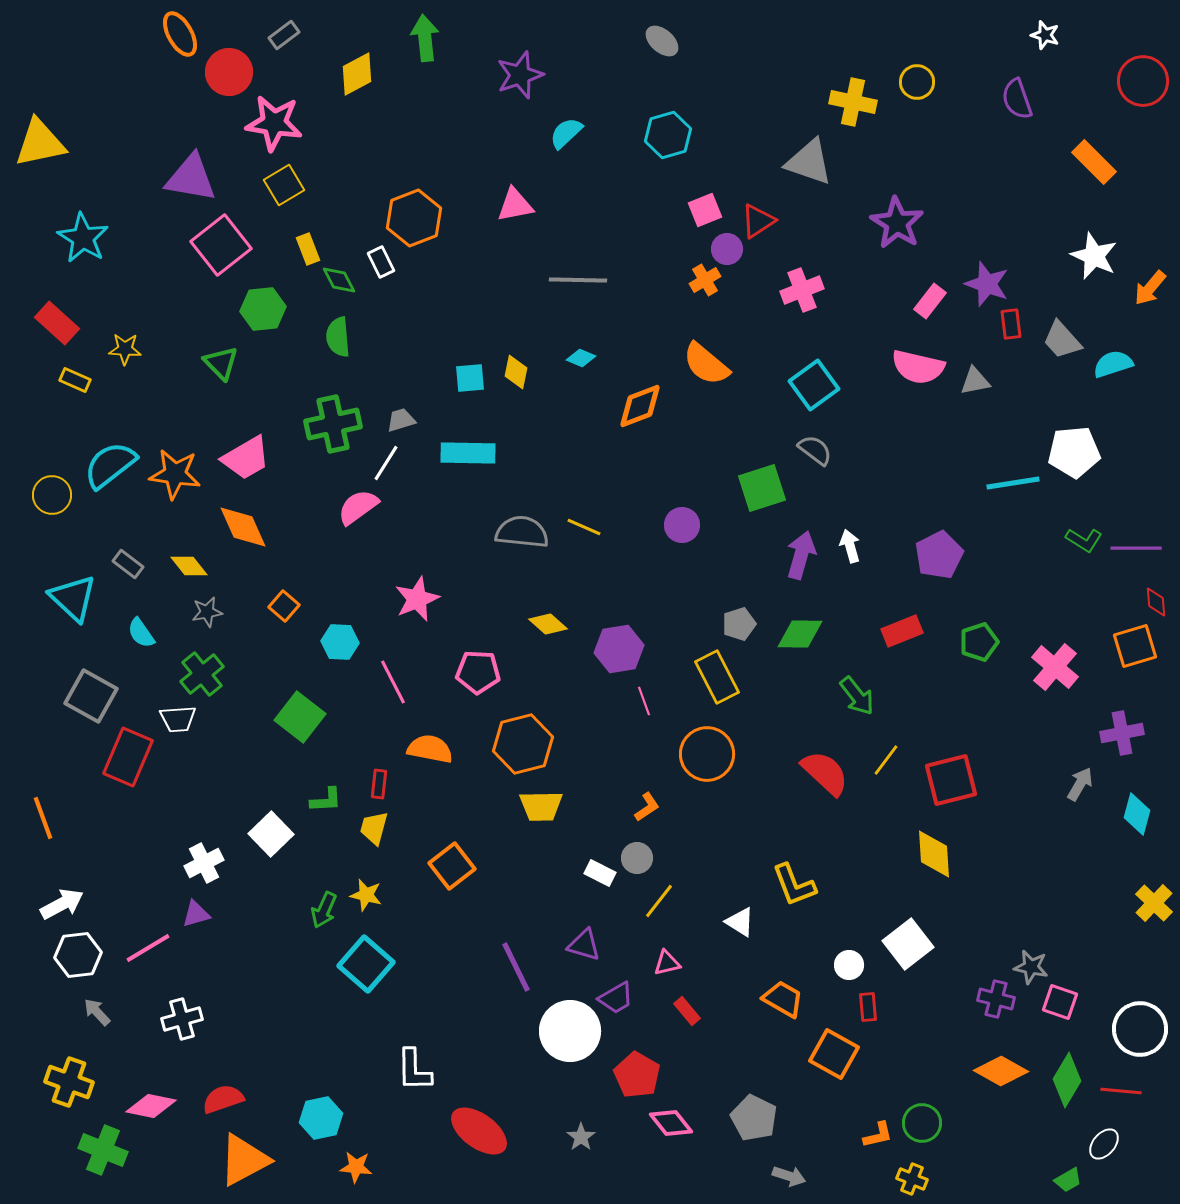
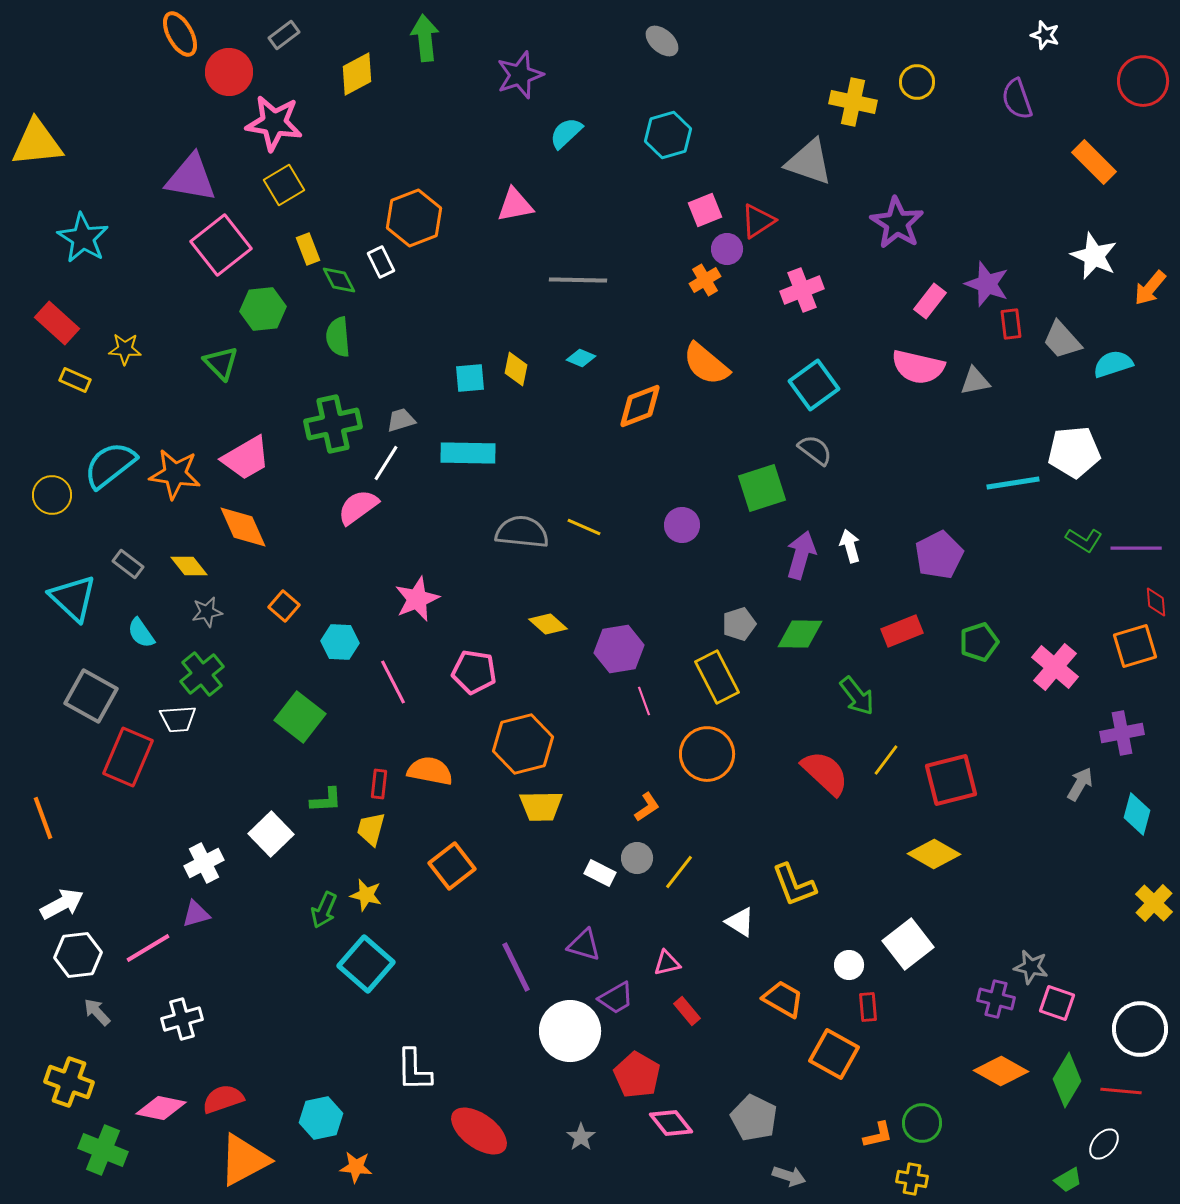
yellow triangle at (40, 143): moved 3 px left; rotated 6 degrees clockwise
yellow diamond at (516, 372): moved 3 px up
pink pentagon at (478, 672): moved 4 px left; rotated 6 degrees clockwise
orange semicircle at (430, 749): moved 22 px down
yellow trapezoid at (374, 828): moved 3 px left, 1 px down
yellow diamond at (934, 854): rotated 57 degrees counterclockwise
yellow line at (659, 901): moved 20 px right, 29 px up
pink square at (1060, 1002): moved 3 px left, 1 px down
pink diamond at (151, 1106): moved 10 px right, 2 px down
yellow cross at (912, 1179): rotated 12 degrees counterclockwise
